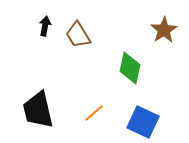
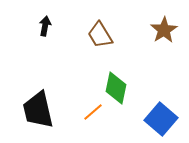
brown trapezoid: moved 22 px right
green diamond: moved 14 px left, 20 px down
orange line: moved 1 px left, 1 px up
blue square: moved 18 px right, 3 px up; rotated 16 degrees clockwise
